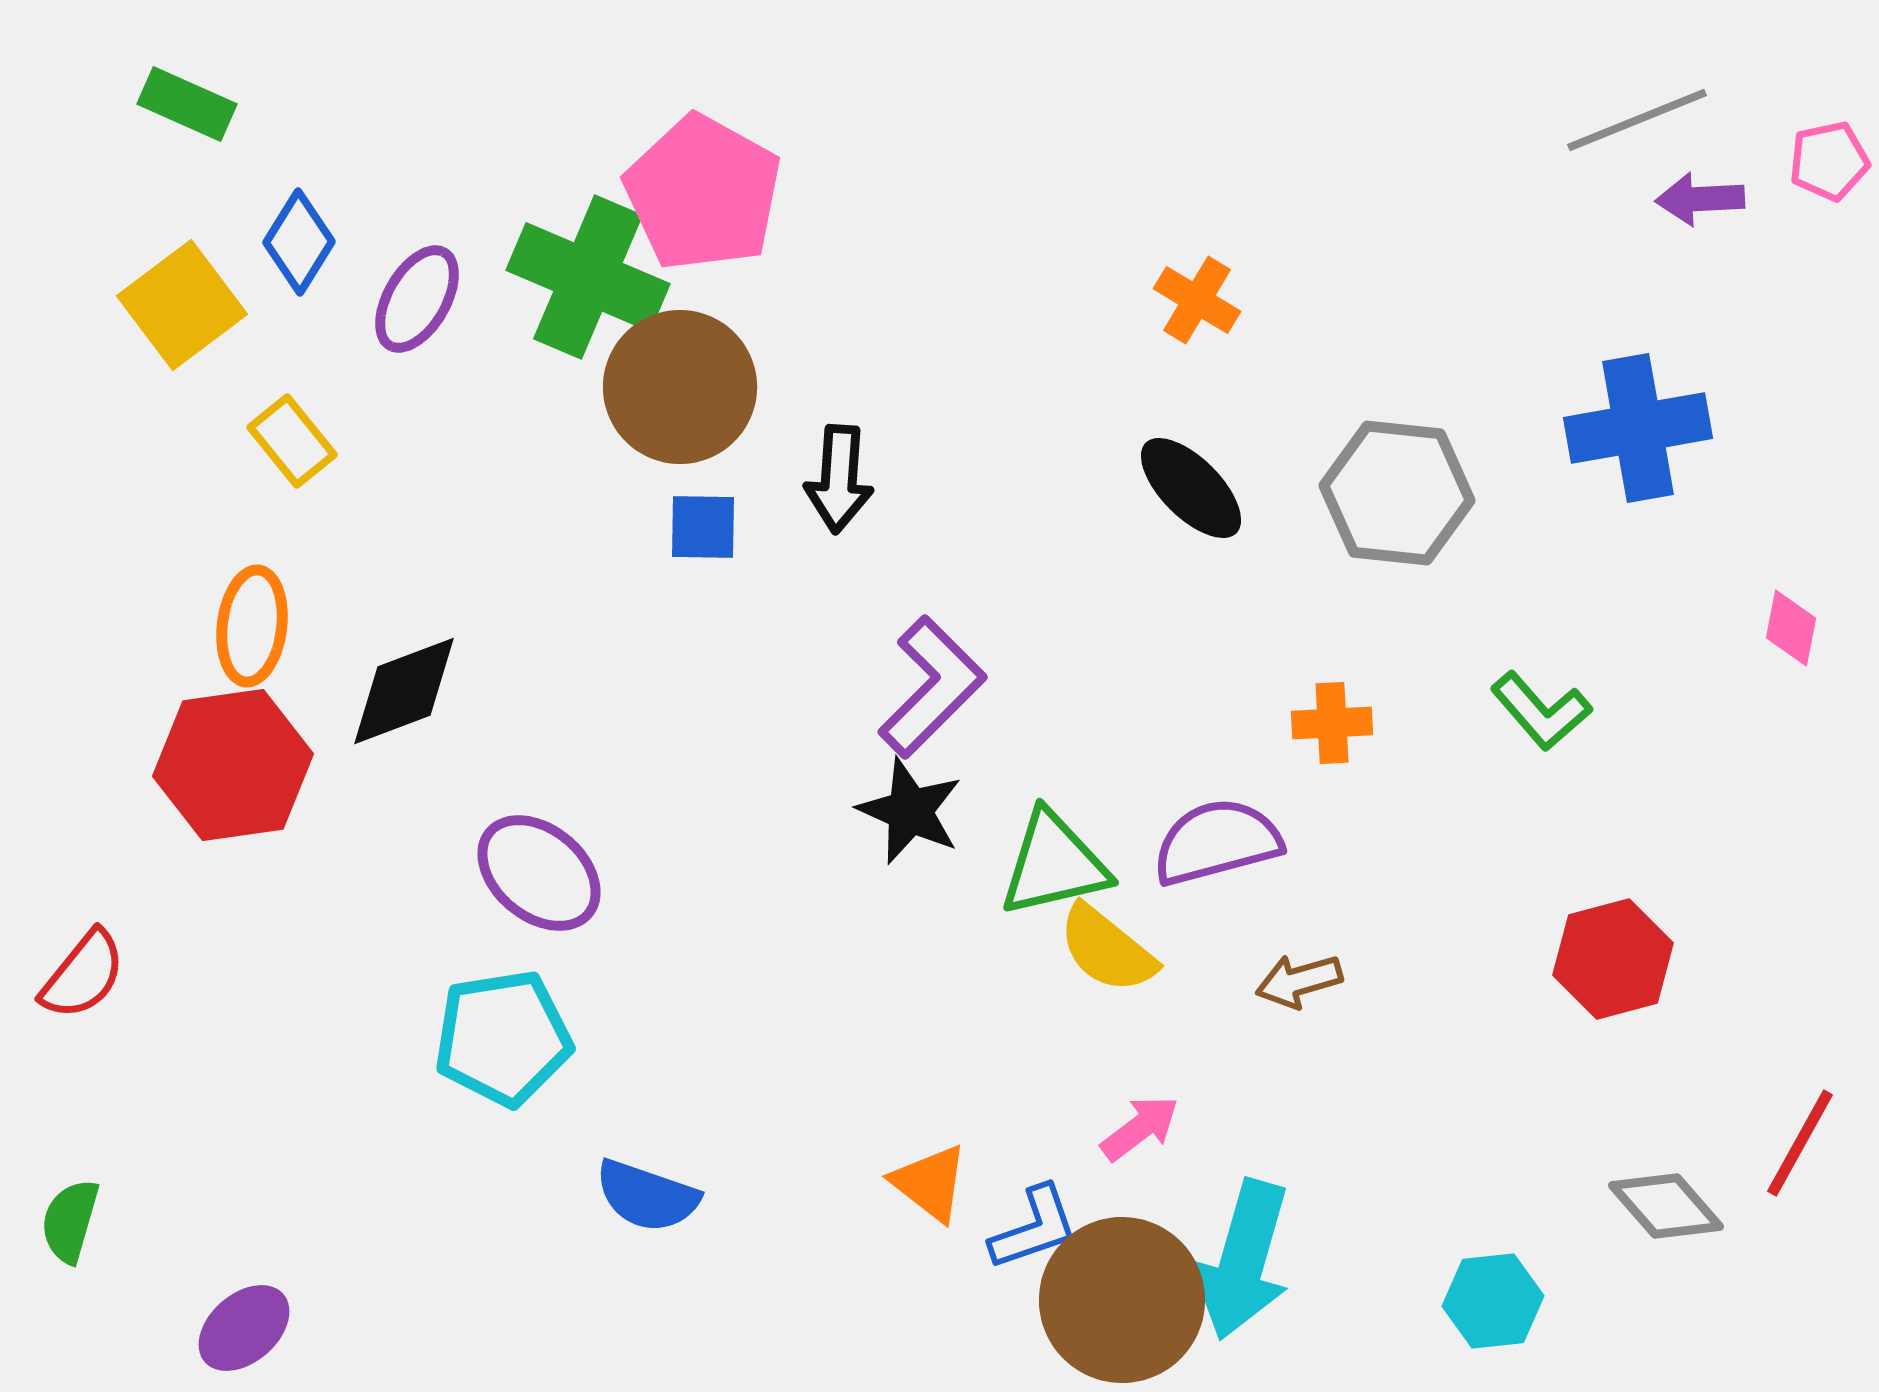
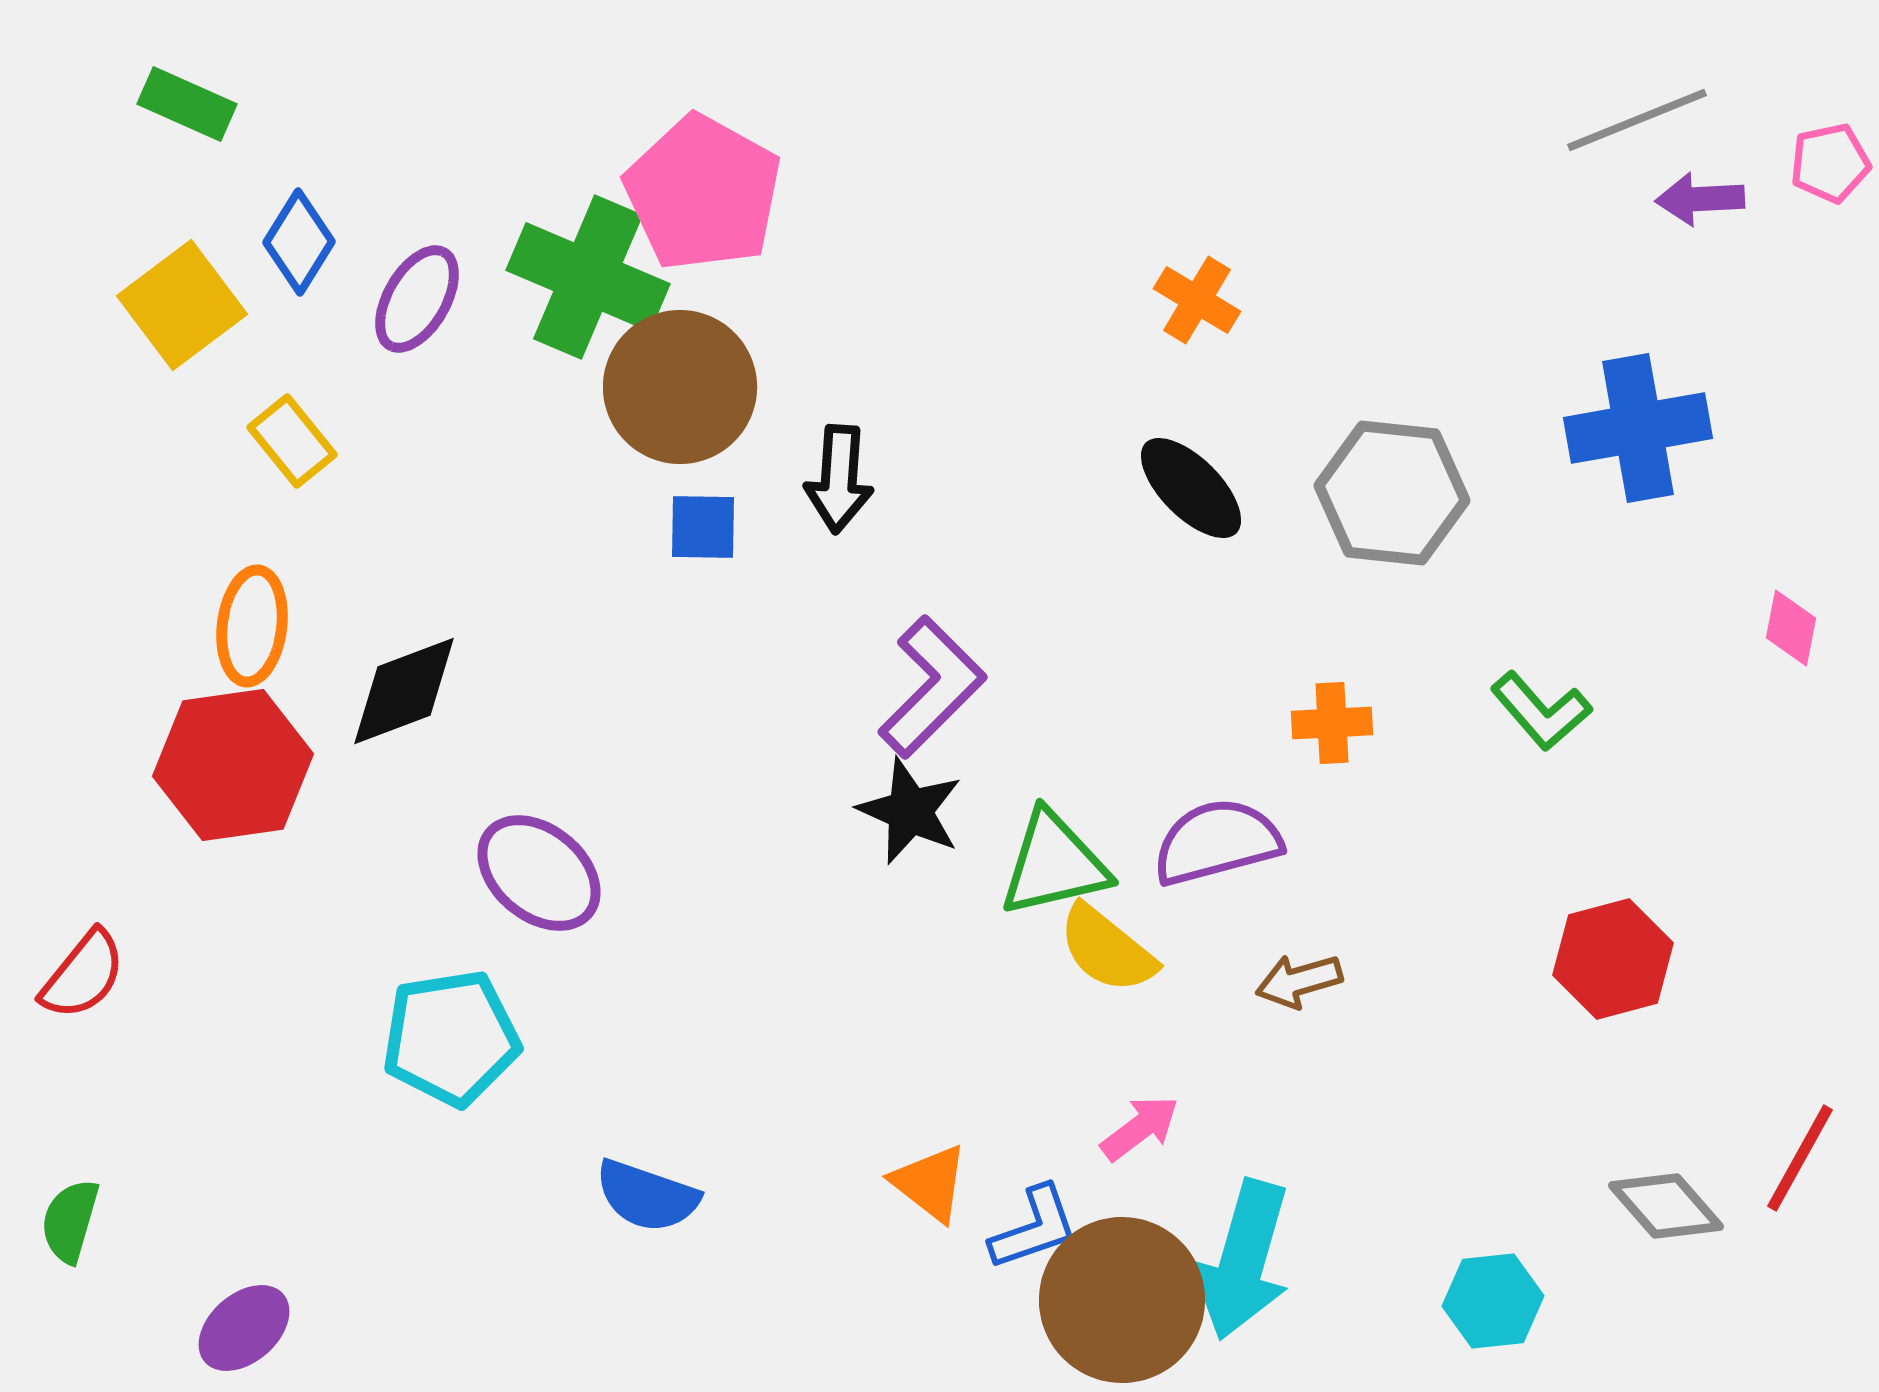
pink pentagon at (1829, 161): moved 1 px right, 2 px down
gray hexagon at (1397, 493): moved 5 px left
cyan pentagon at (503, 1038): moved 52 px left
red line at (1800, 1143): moved 15 px down
